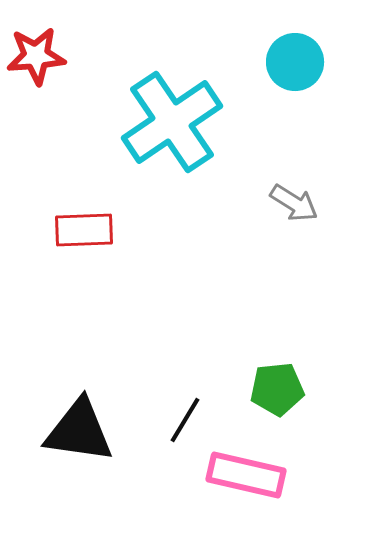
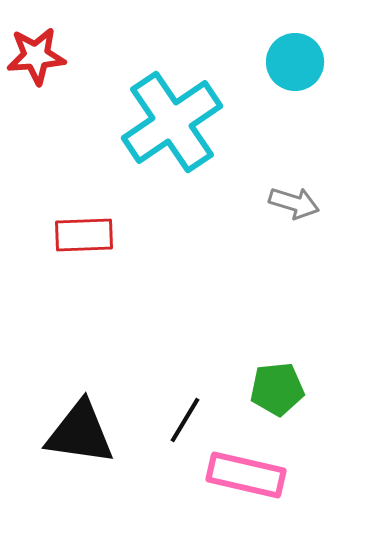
gray arrow: rotated 15 degrees counterclockwise
red rectangle: moved 5 px down
black triangle: moved 1 px right, 2 px down
